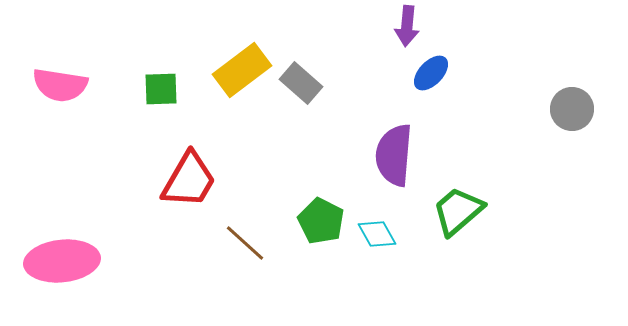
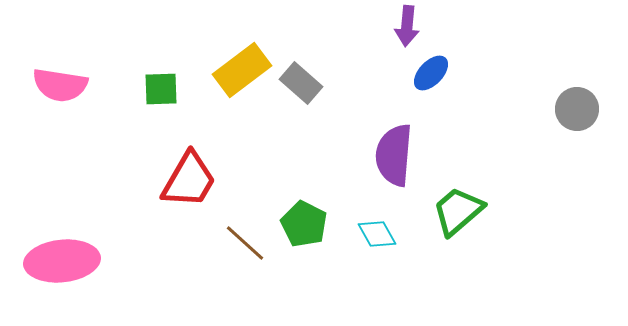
gray circle: moved 5 px right
green pentagon: moved 17 px left, 3 px down
